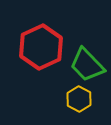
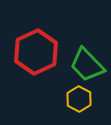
red hexagon: moved 5 px left, 5 px down
